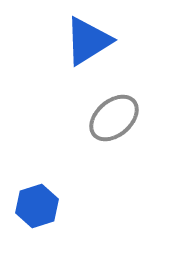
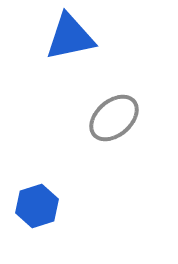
blue triangle: moved 18 px left, 4 px up; rotated 20 degrees clockwise
